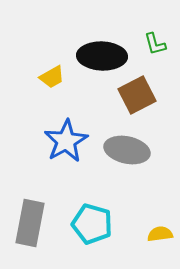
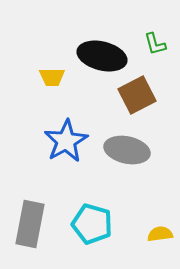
black ellipse: rotated 12 degrees clockwise
yellow trapezoid: rotated 28 degrees clockwise
gray rectangle: moved 1 px down
